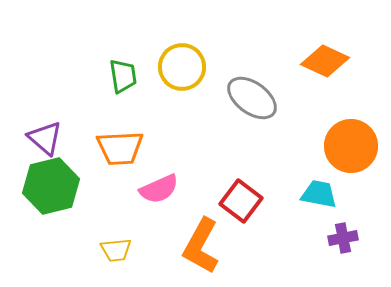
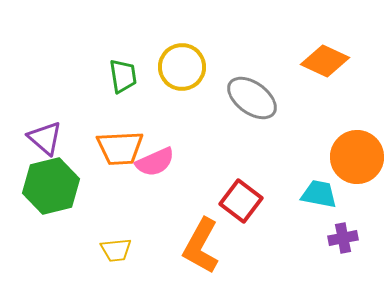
orange circle: moved 6 px right, 11 px down
pink semicircle: moved 4 px left, 27 px up
